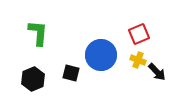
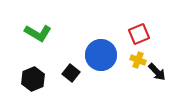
green L-shape: rotated 116 degrees clockwise
black square: rotated 24 degrees clockwise
